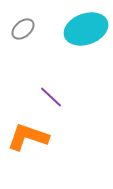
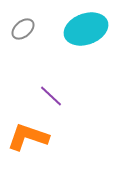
purple line: moved 1 px up
